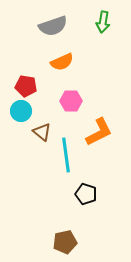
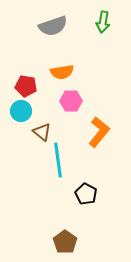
orange semicircle: moved 10 px down; rotated 15 degrees clockwise
orange L-shape: rotated 24 degrees counterclockwise
cyan line: moved 8 px left, 5 px down
black pentagon: rotated 10 degrees clockwise
brown pentagon: rotated 25 degrees counterclockwise
